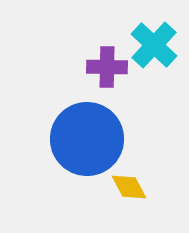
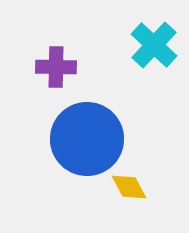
purple cross: moved 51 px left
